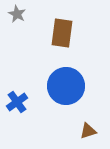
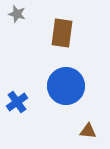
gray star: rotated 12 degrees counterclockwise
brown triangle: rotated 24 degrees clockwise
